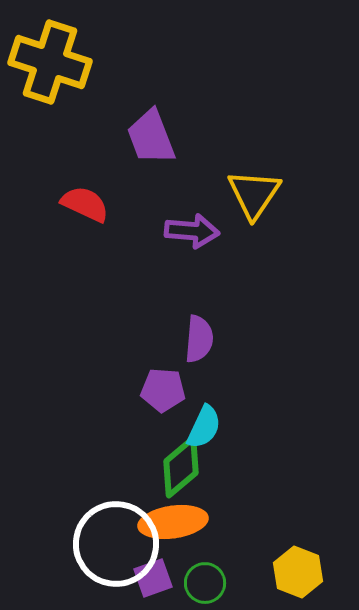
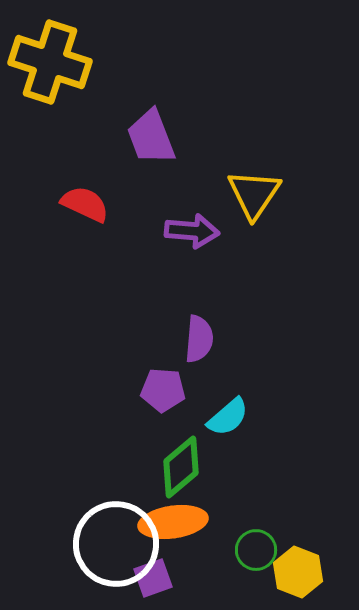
cyan semicircle: moved 24 px right, 10 px up; rotated 24 degrees clockwise
green circle: moved 51 px right, 33 px up
